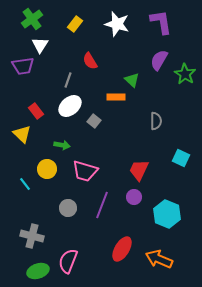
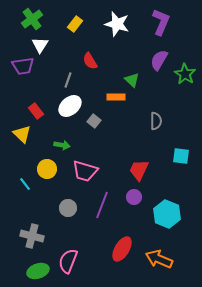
purple L-shape: rotated 32 degrees clockwise
cyan square: moved 2 px up; rotated 18 degrees counterclockwise
